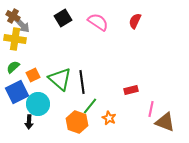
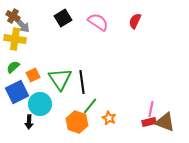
green triangle: rotated 15 degrees clockwise
red rectangle: moved 18 px right, 32 px down
cyan circle: moved 2 px right
